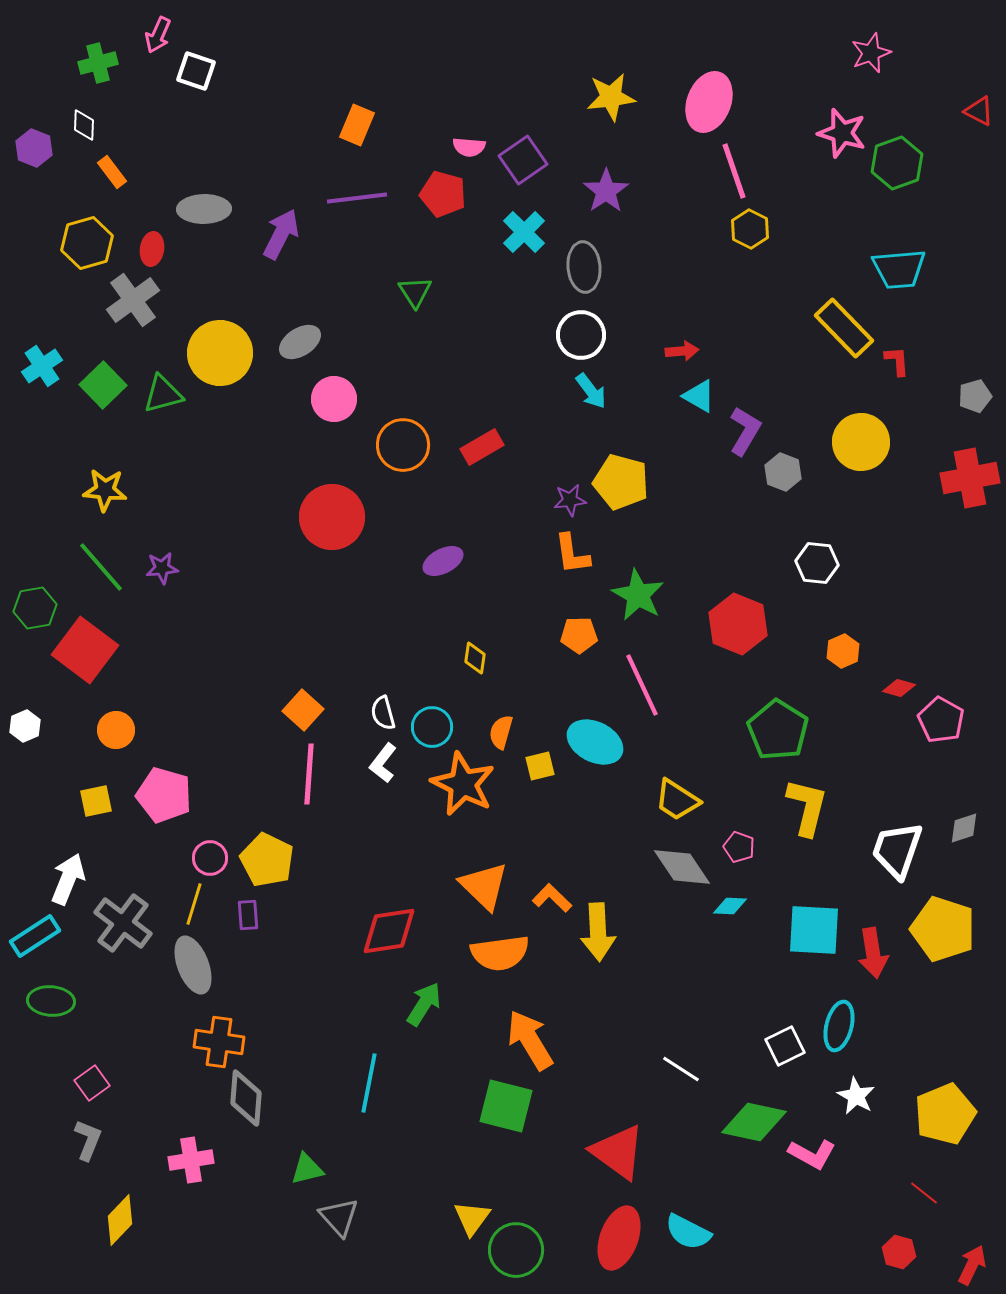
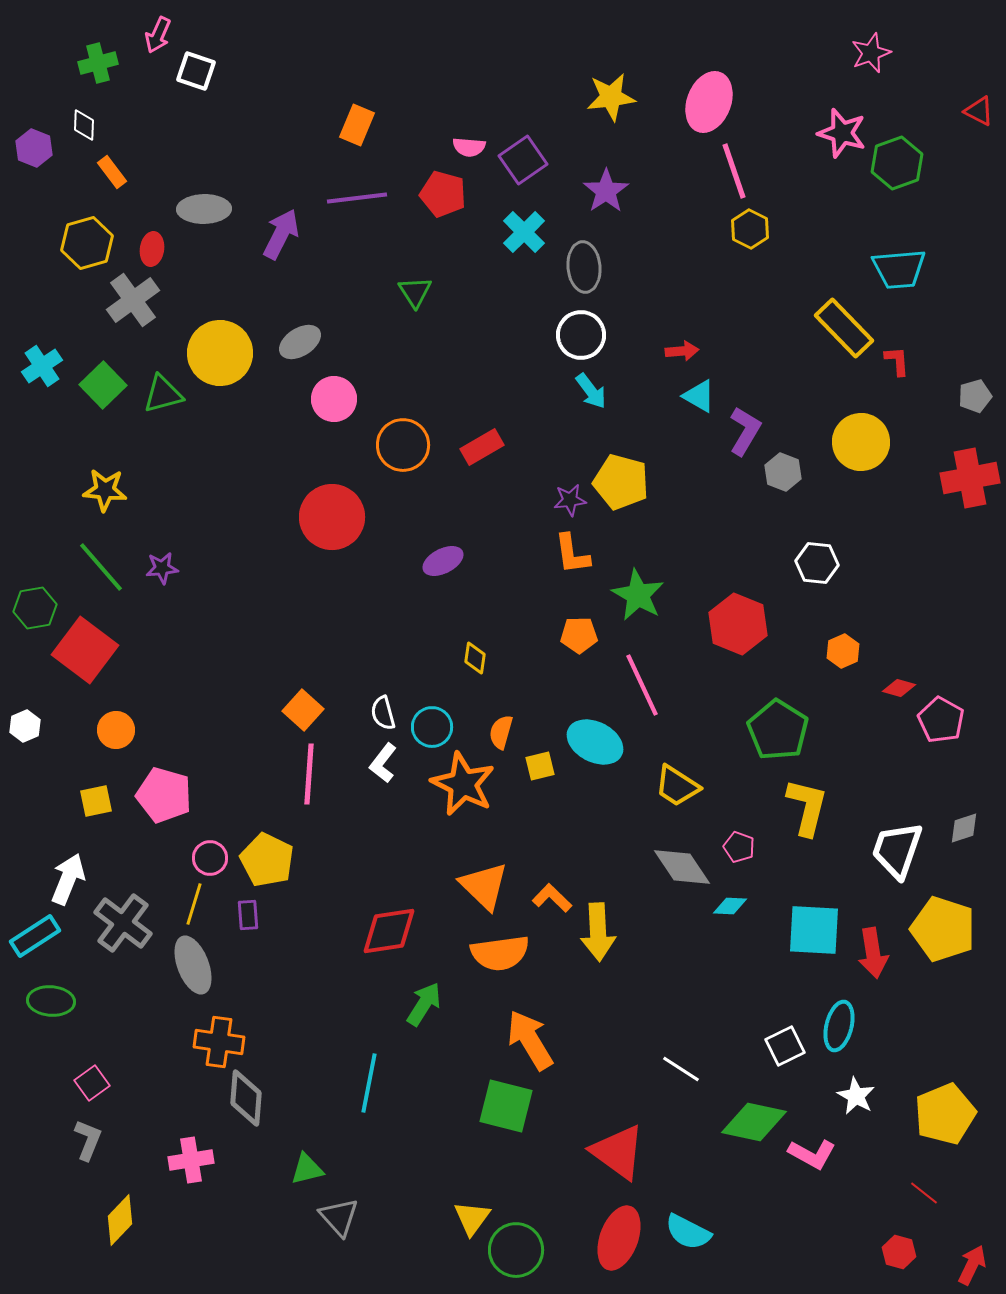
yellow trapezoid at (677, 800): moved 14 px up
